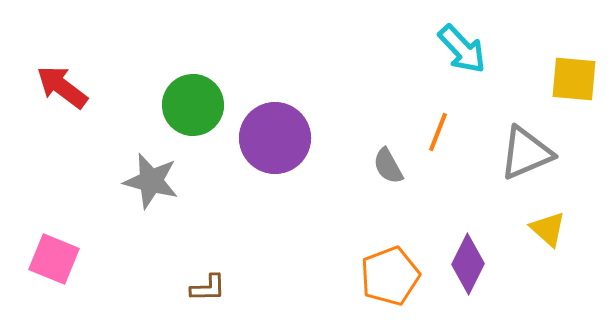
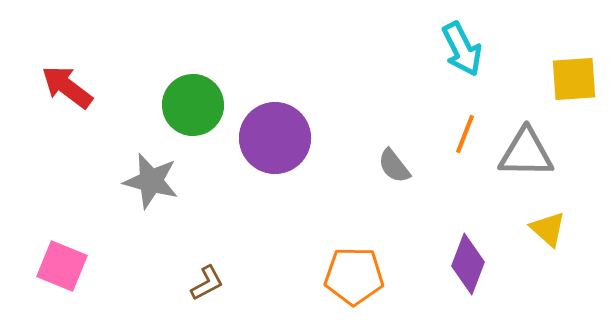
cyan arrow: rotated 16 degrees clockwise
yellow square: rotated 9 degrees counterclockwise
red arrow: moved 5 px right
orange line: moved 27 px right, 2 px down
gray triangle: rotated 24 degrees clockwise
gray semicircle: moved 6 px right; rotated 9 degrees counterclockwise
pink square: moved 8 px right, 7 px down
purple diamond: rotated 6 degrees counterclockwise
orange pentagon: moved 36 px left; rotated 22 degrees clockwise
brown L-shape: moved 1 px left, 5 px up; rotated 27 degrees counterclockwise
